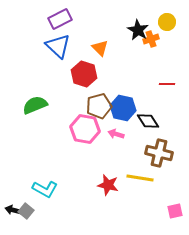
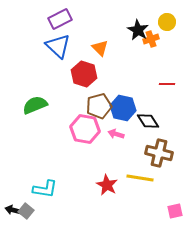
red star: moved 1 px left; rotated 15 degrees clockwise
cyan L-shape: rotated 20 degrees counterclockwise
